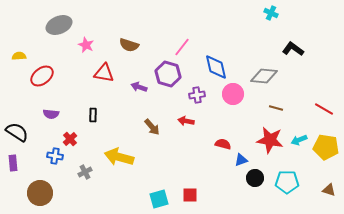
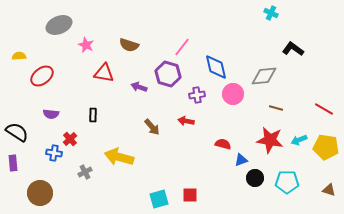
gray diamond: rotated 12 degrees counterclockwise
blue cross: moved 1 px left, 3 px up
